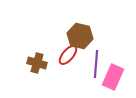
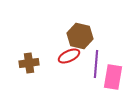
red ellipse: moved 1 px right, 1 px down; rotated 25 degrees clockwise
brown cross: moved 8 px left; rotated 24 degrees counterclockwise
pink rectangle: rotated 15 degrees counterclockwise
